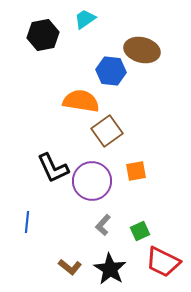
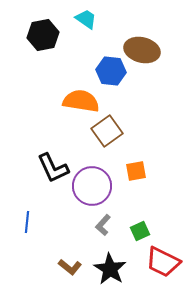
cyan trapezoid: moved 1 px right; rotated 70 degrees clockwise
purple circle: moved 5 px down
